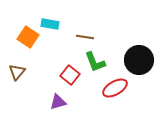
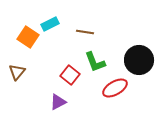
cyan rectangle: rotated 36 degrees counterclockwise
brown line: moved 5 px up
purple triangle: rotated 12 degrees counterclockwise
